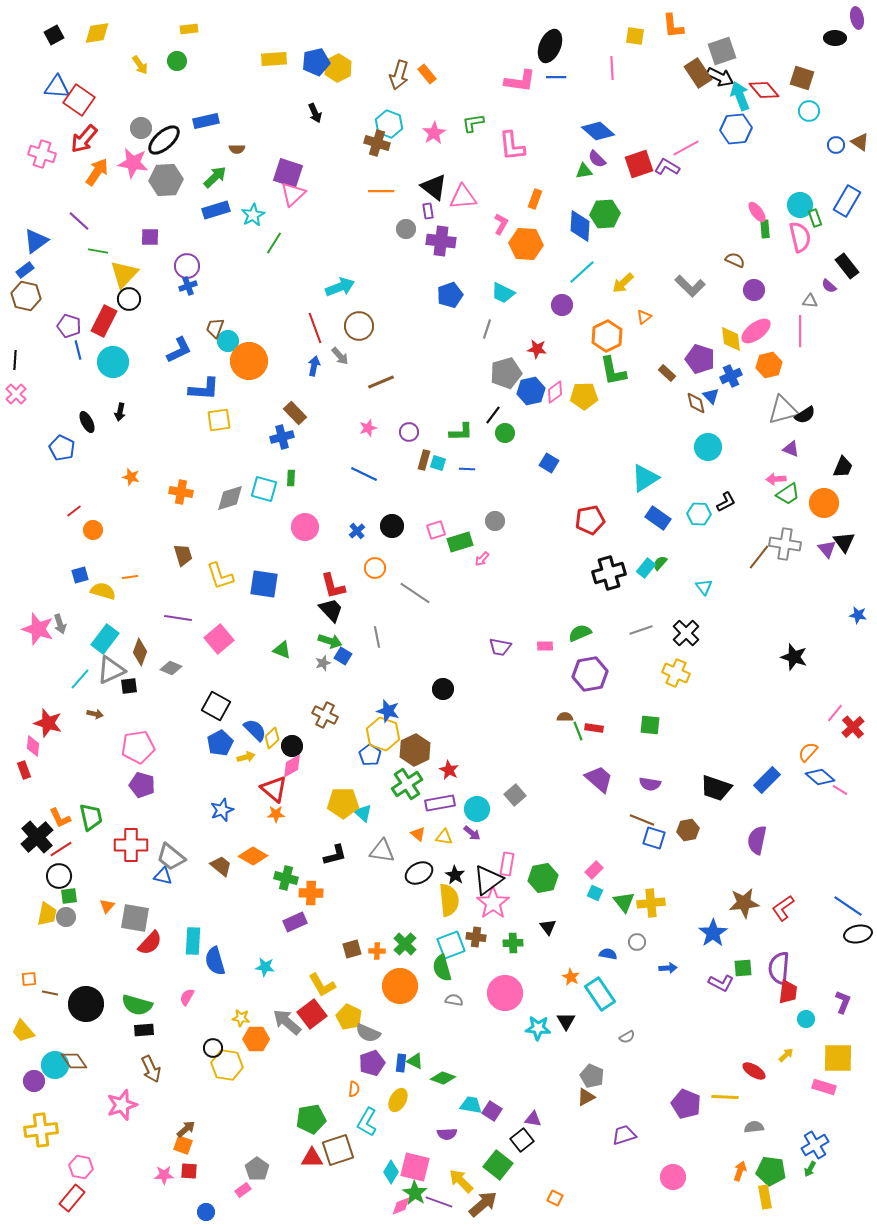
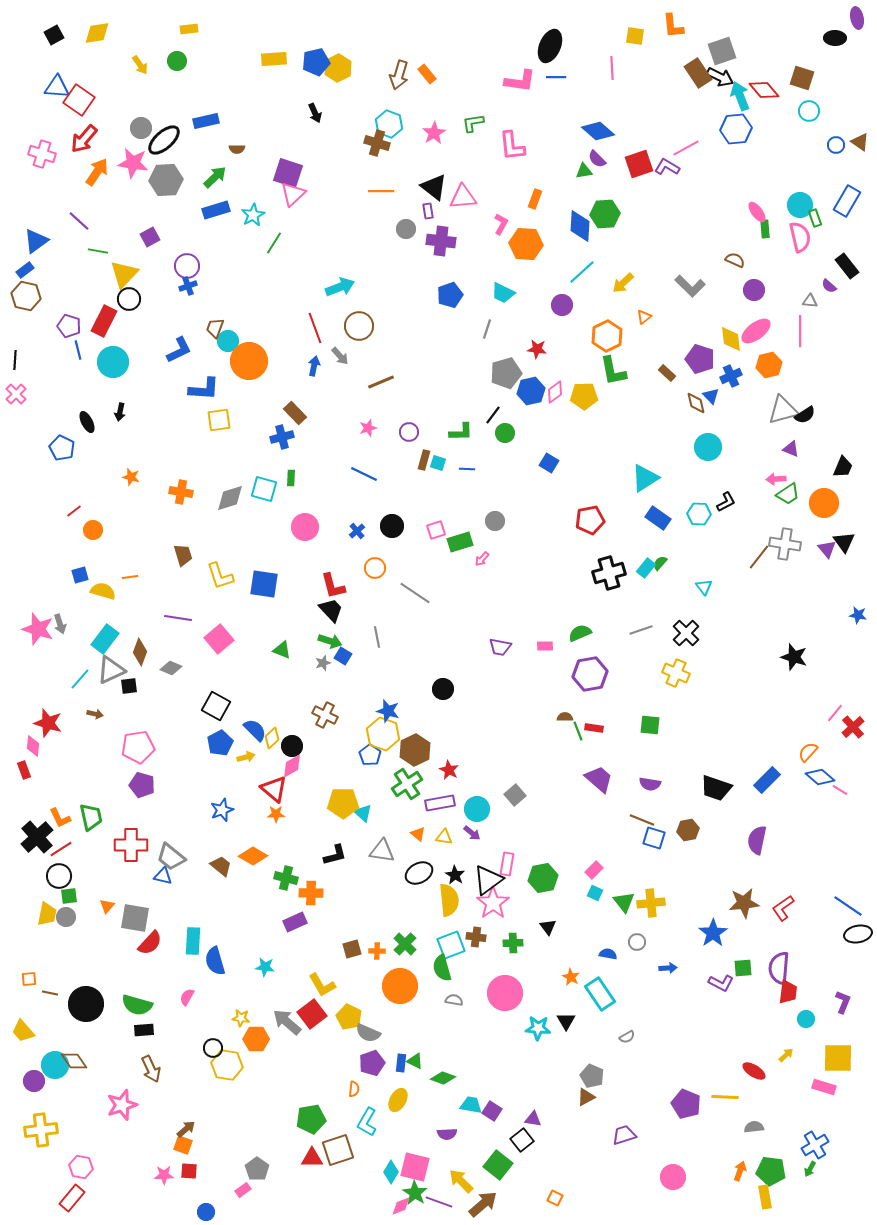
purple square at (150, 237): rotated 30 degrees counterclockwise
